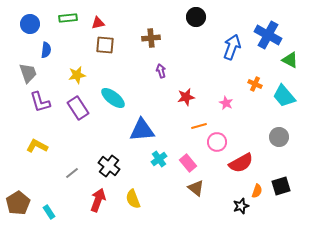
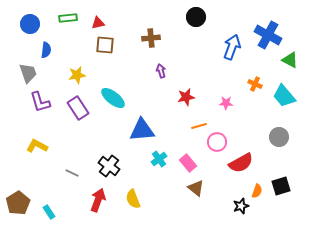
pink star: rotated 24 degrees counterclockwise
gray line: rotated 64 degrees clockwise
